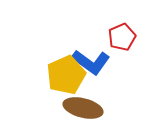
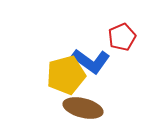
blue L-shape: moved 1 px up
yellow pentagon: rotated 9 degrees clockwise
